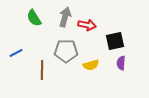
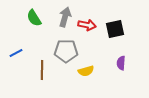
black square: moved 12 px up
yellow semicircle: moved 5 px left, 6 px down
